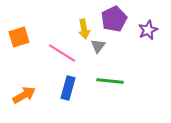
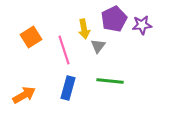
purple star: moved 6 px left, 5 px up; rotated 18 degrees clockwise
orange square: moved 12 px right; rotated 15 degrees counterclockwise
pink line: moved 2 px right, 3 px up; rotated 40 degrees clockwise
